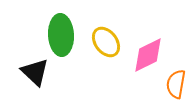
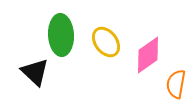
pink diamond: rotated 9 degrees counterclockwise
